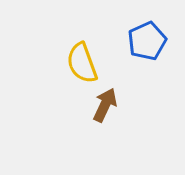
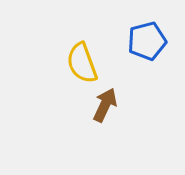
blue pentagon: rotated 9 degrees clockwise
